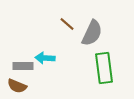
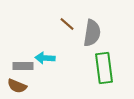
gray semicircle: rotated 16 degrees counterclockwise
